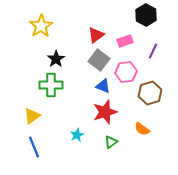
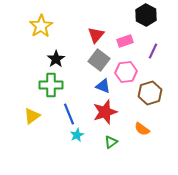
red triangle: rotated 12 degrees counterclockwise
blue line: moved 35 px right, 33 px up
